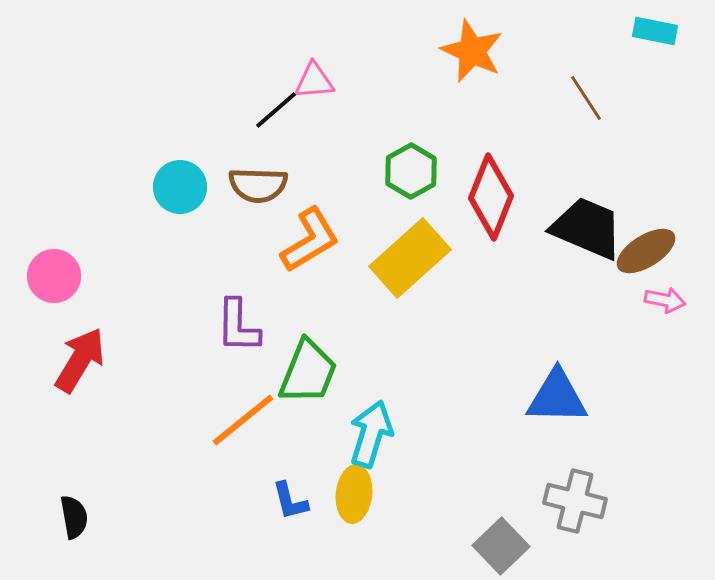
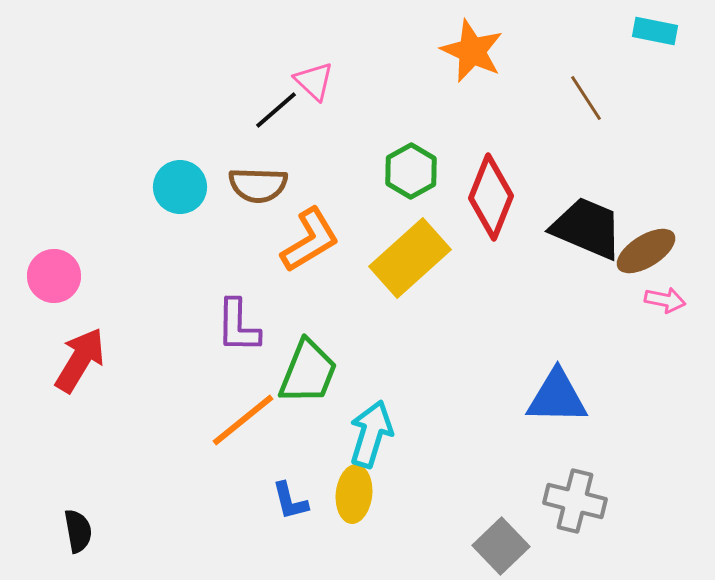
pink triangle: rotated 48 degrees clockwise
black semicircle: moved 4 px right, 14 px down
